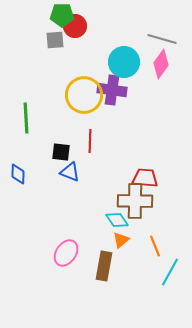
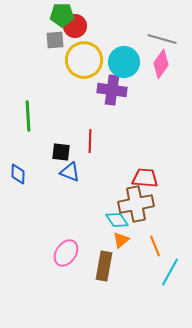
yellow circle: moved 35 px up
green line: moved 2 px right, 2 px up
brown cross: moved 1 px right, 3 px down; rotated 12 degrees counterclockwise
